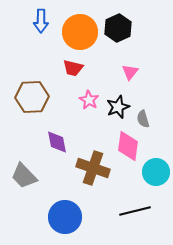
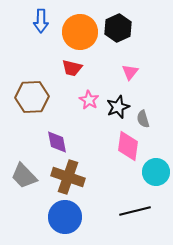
red trapezoid: moved 1 px left
brown cross: moved 25 px left, 9 px down
